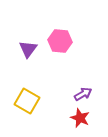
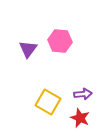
purple arrow: rotated 24 degrees clockwise
yellow square: moved 21 px right, 1 px down
